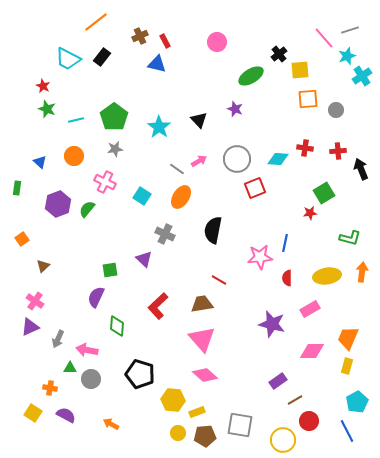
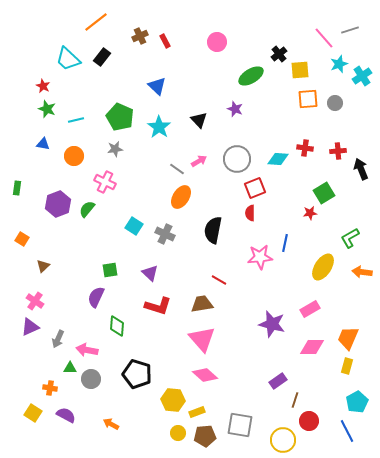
cyan star at (347, 56): moved 8 px left, 8 px down
cyan trapezoid at (68, 59): rotated 16 degrees clockwise
blue triangle at (157, 64): moved 22 px down; rotated 30 degrees clockwise
gray circle at (336, 110): moved 1 px left, 7 px up
green pentagon at (114, 117): moved 6 px right; rotated 12 degrees counterclockwise
blue triangle at (40, 162): moved 3 px right, 18 px up; rotated 32 degrees counterclockwise
cyan square at (142, 196): moved 8 px left, 30 px down
green L-shape at (350, 238): rotated 135 degrees clockwise
orange square at (22, 239): rotated 24 degrees counterclockwise
purple triangle at (144, 259): moved 6 px right, 14 px down
orange arrow at (362, 272): rotated 90 degrees counterclockwise
yellow ellipse at (327, 276): moved 4 px left, 9 px up; rotated 48 degrees counterclockwise
red semicircle at (287, 278): moved 37 px left, 65 px up
red L-shape at (158, 306): rotated 120 degrees counterclockwise
pink diamond at (312, 351): moved 4 px up
black pentagon at (140, 374): moved 3 px left
brown line at (295, 400): rotated 42 degrees counterclockwise
